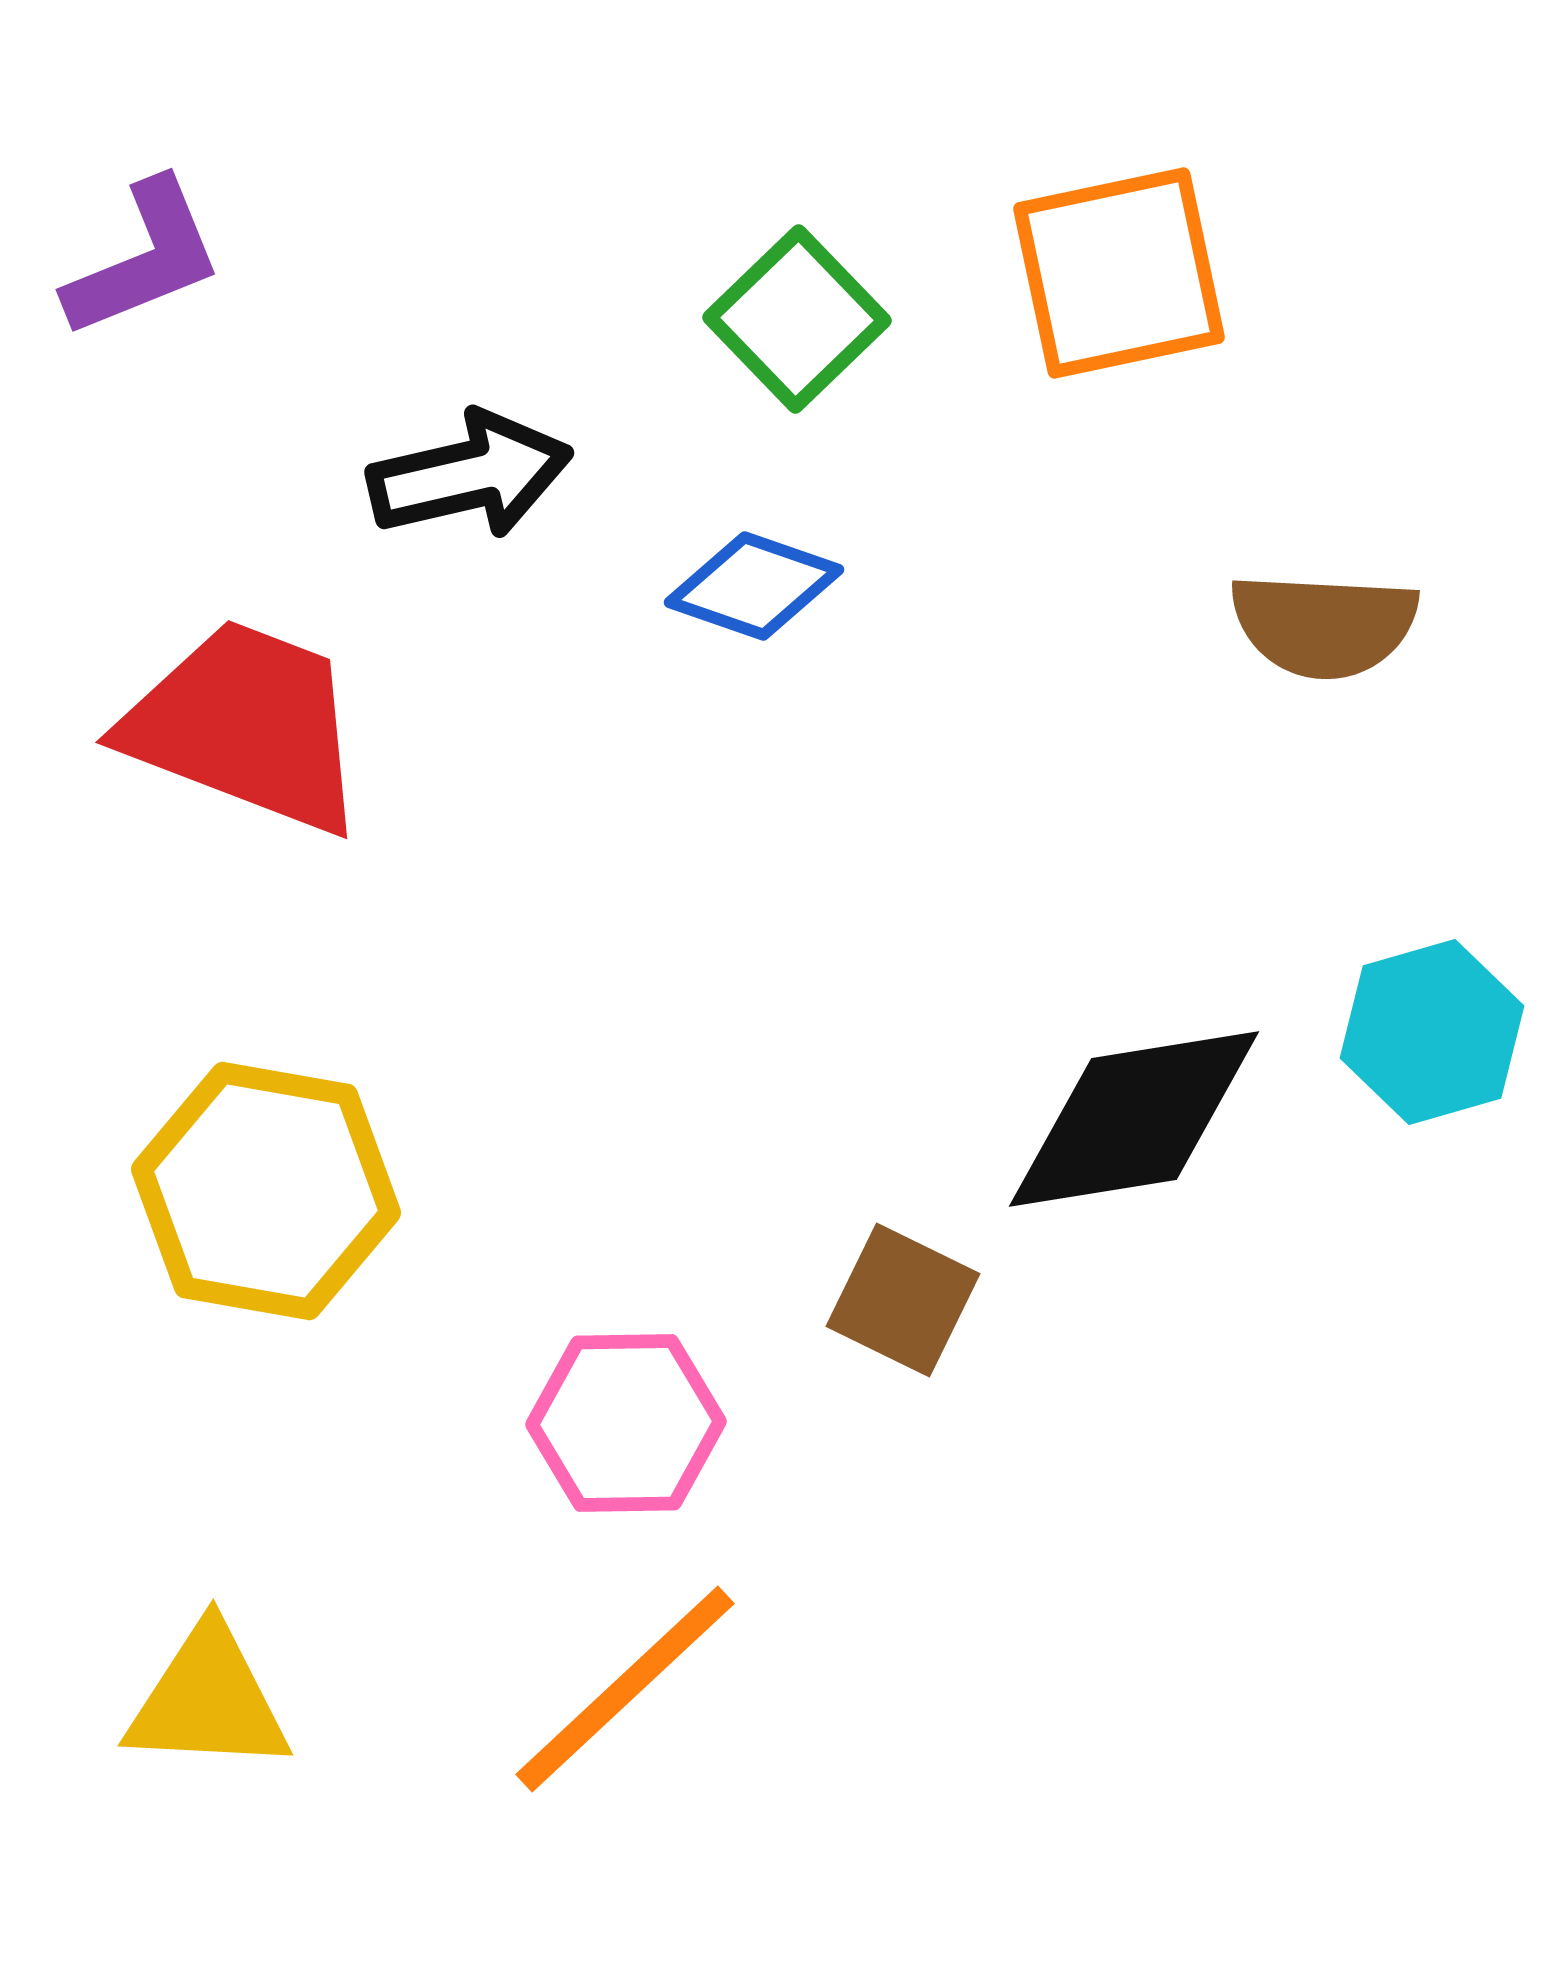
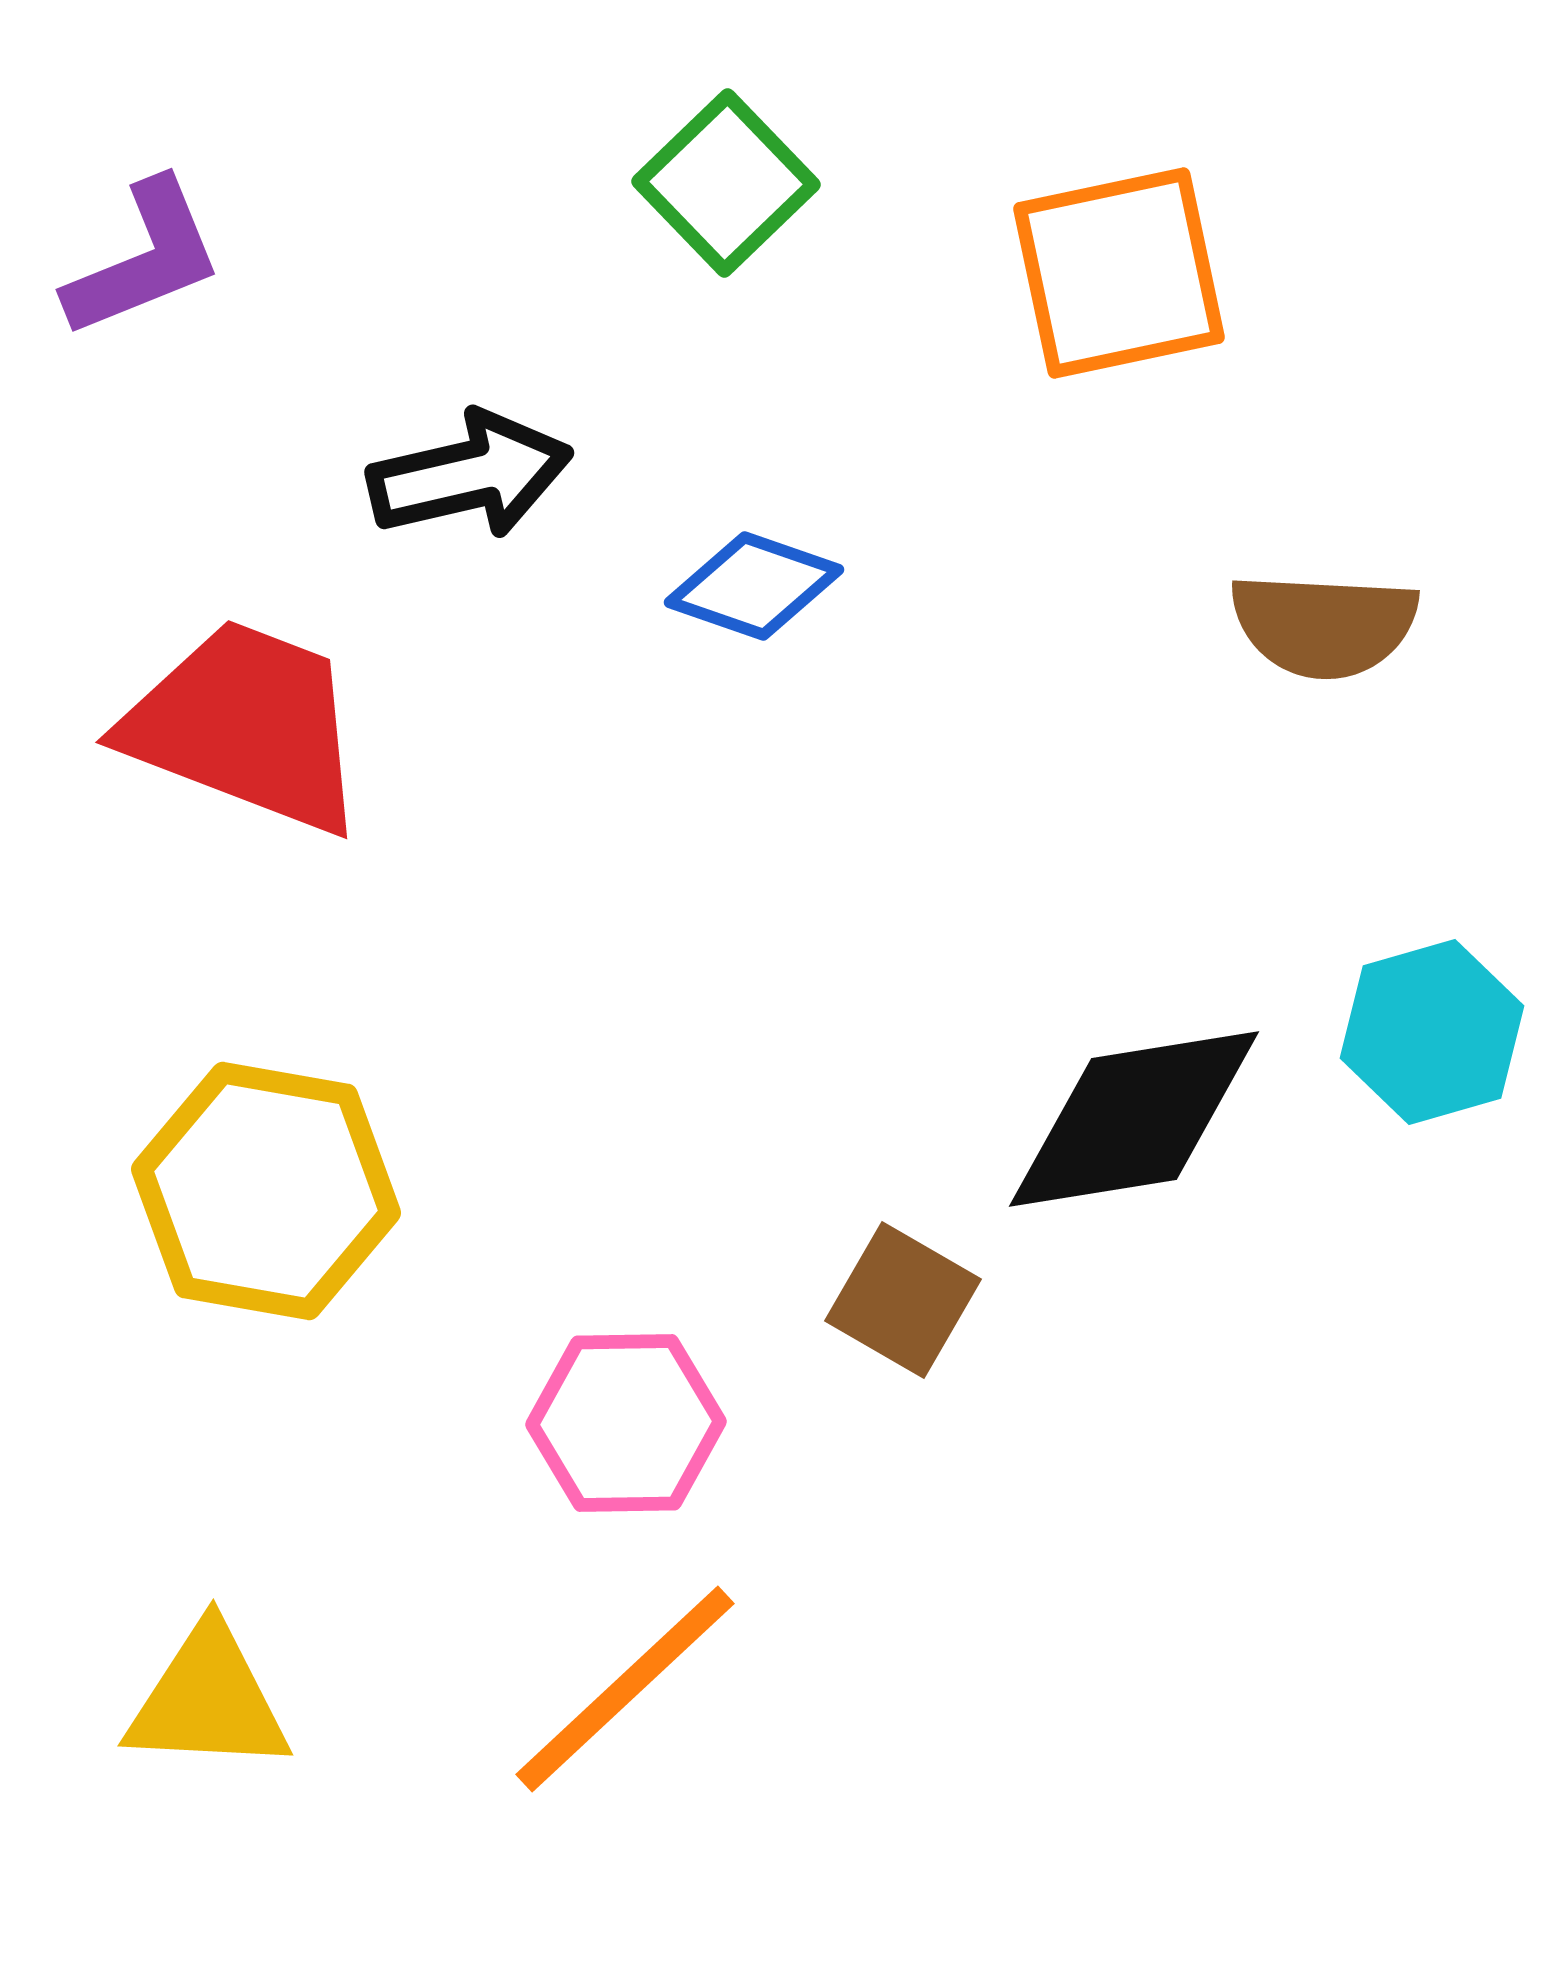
green square: moved 71 px left, 136 px up
brown square: rotated 4 degrees clockwise
